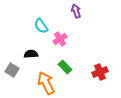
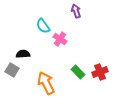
cyan semicircle: moved 2 px right
pink cross: rotated 24 degrees counterclockwise
black semicircle: moved 8 px left
green rectangle: moved 13 px right, 5 px down
